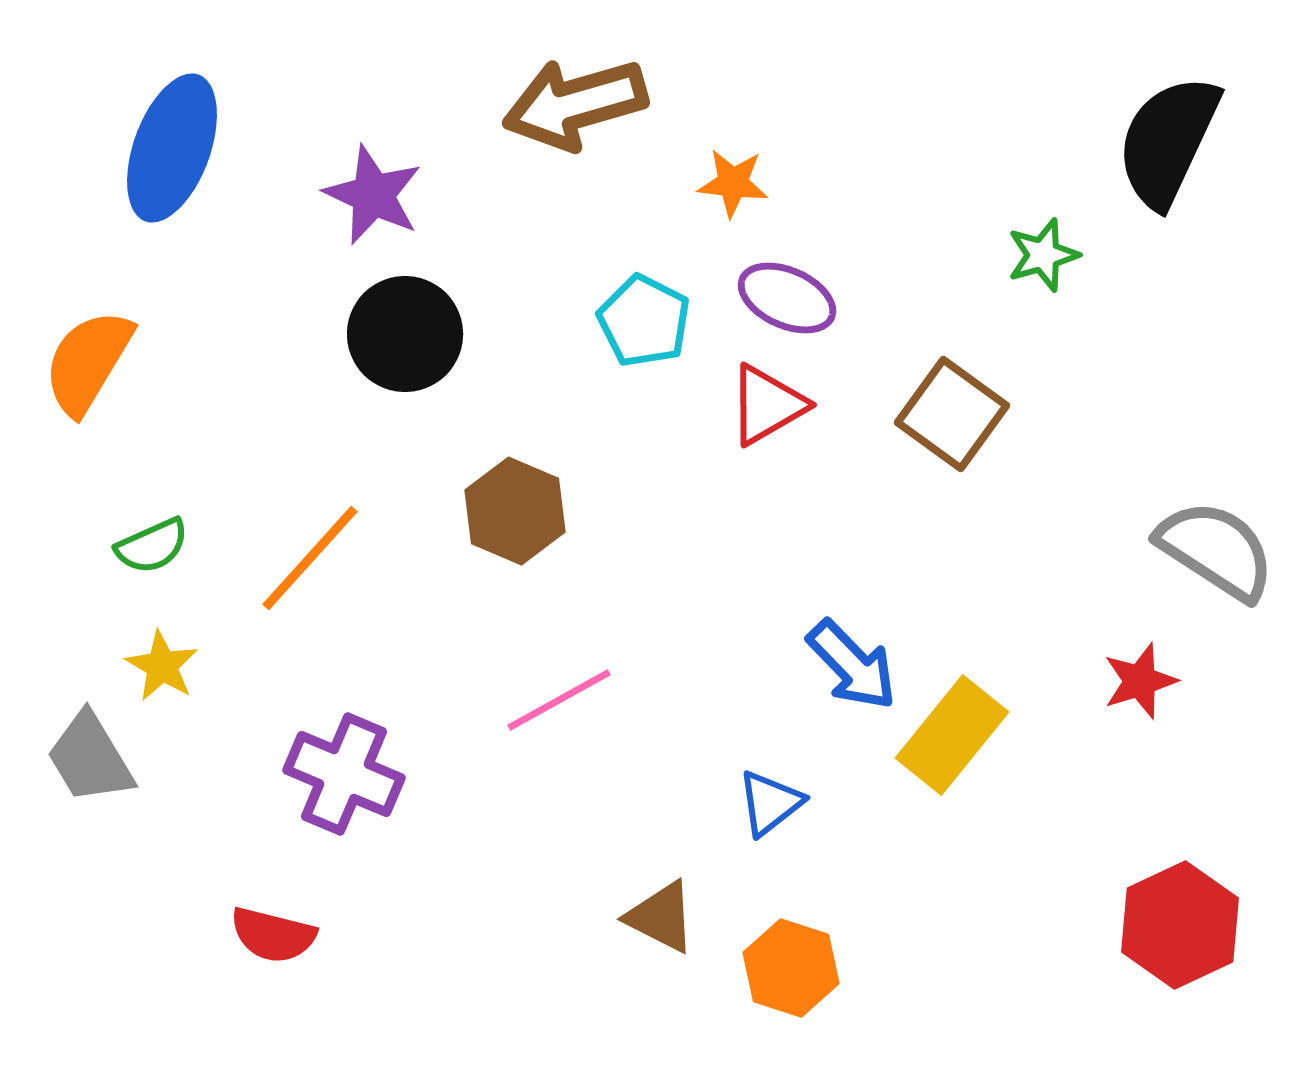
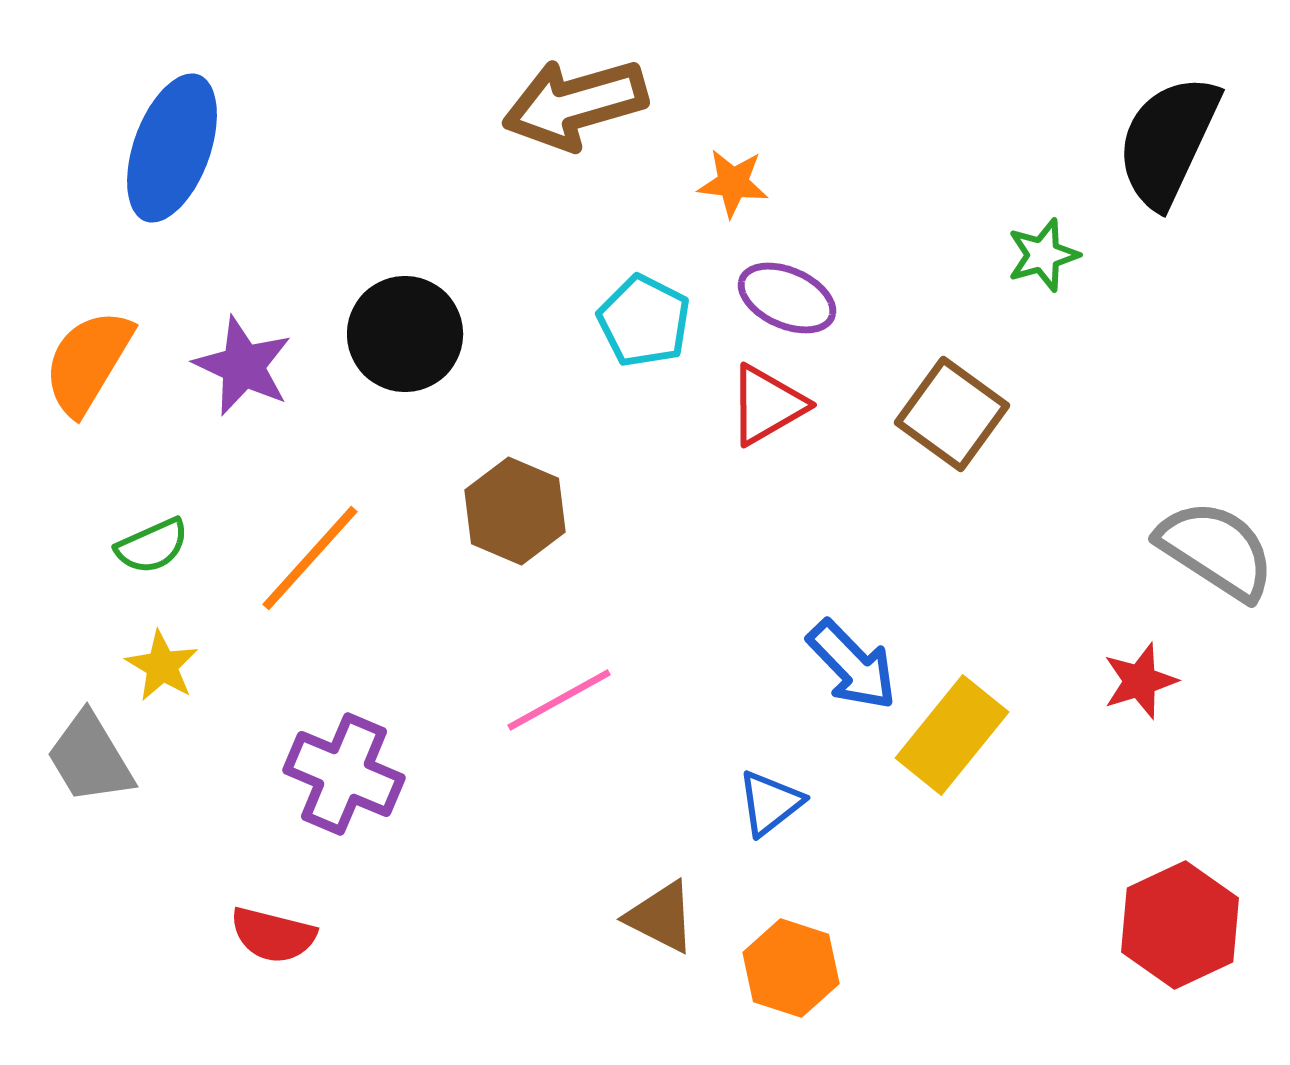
purple star: moved 130 px left, 171 px down
